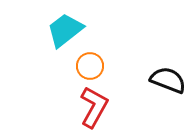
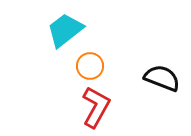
black semicircle: moved 6 px left, 2 px up
red L-shape: moved 2 px right
